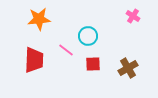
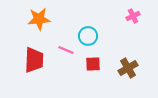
pink cross: rotated 32 degrees clockwise
pink line: rotated 14 degrees counterclockwise
